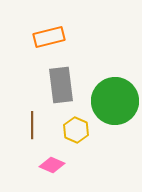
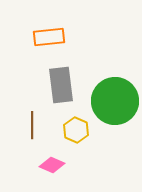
orange rectangle: rotated 8 degrees clockwise
